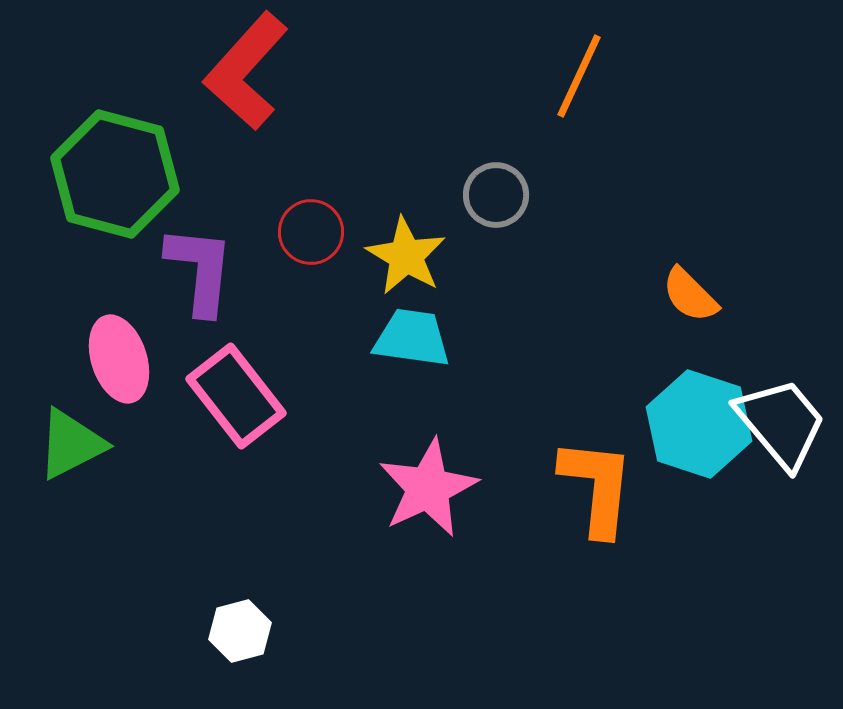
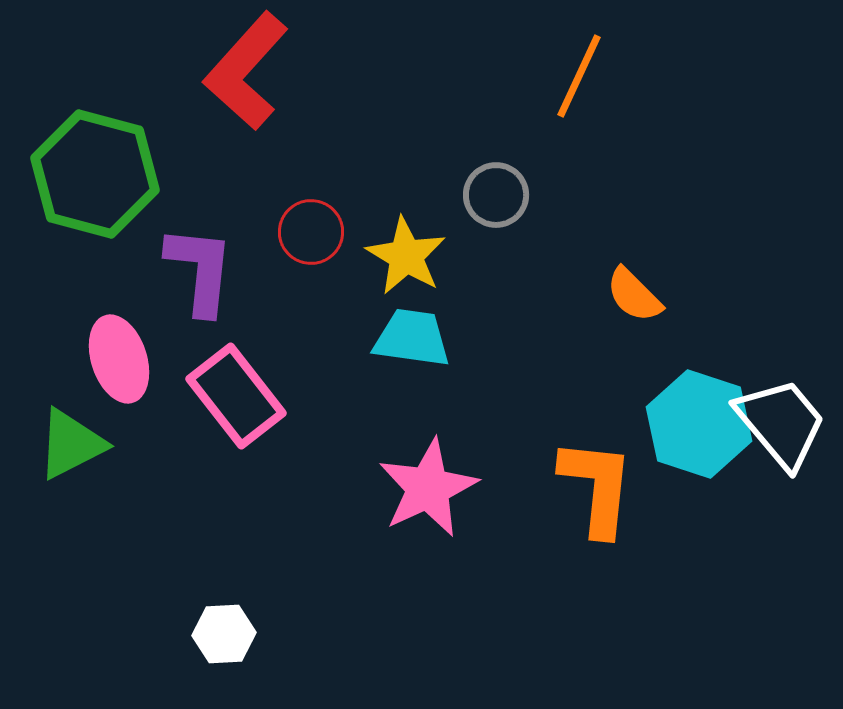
green hexagon: moved 20 px left
orange semicircle: moved 56 px left
white hexagon: moved 16 px left, 3 px down; rotated 12 degrees clockwise
